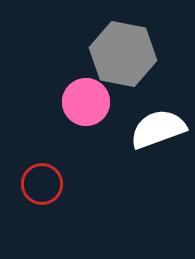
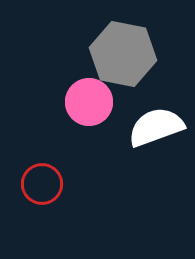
pink circle: moved 3 px right
white semicircle: moved 2 px left, 2 px up
